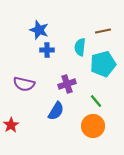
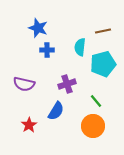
blue star: moved 1 px left, 2 px up
red star: moved 18 px right
